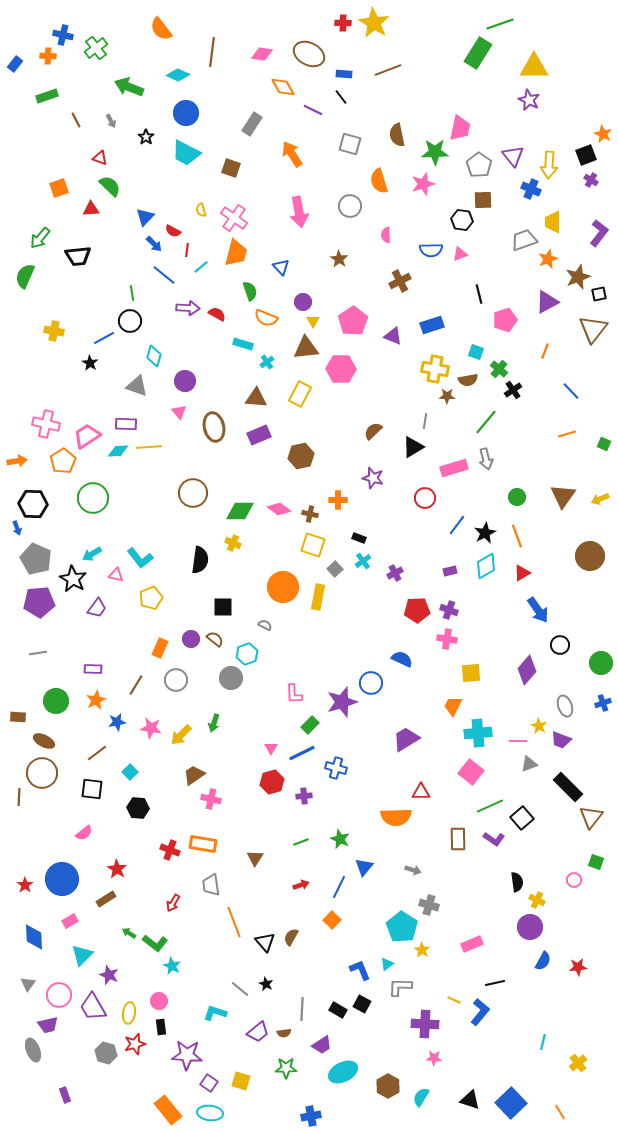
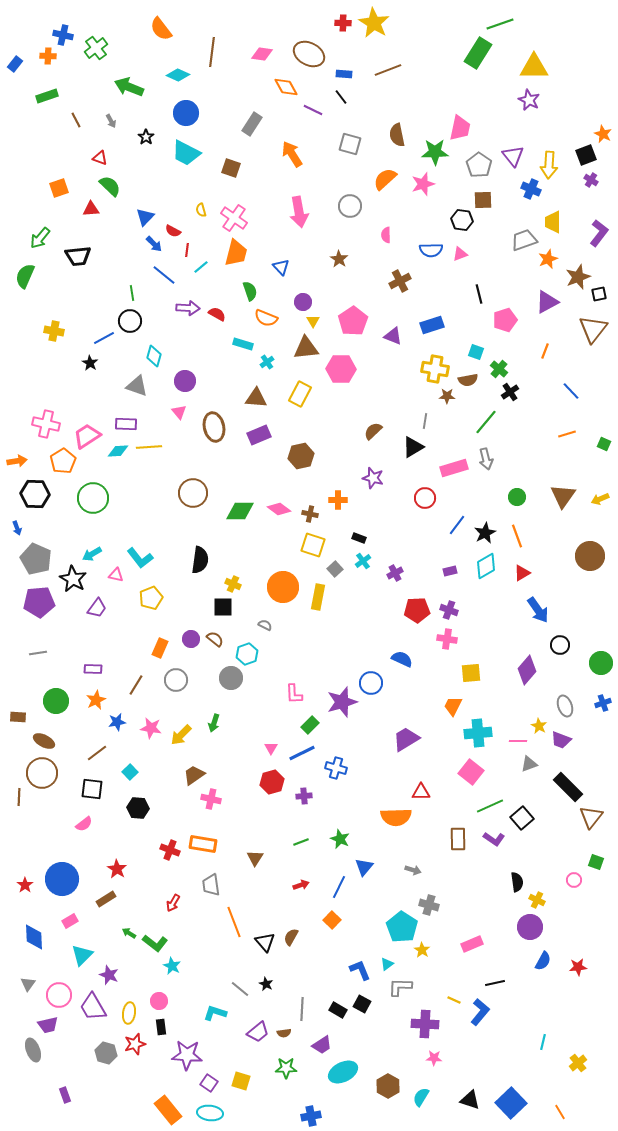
orange diamond at (283, 87): moved 3 px right
orange semicircle at (379, 181): moved 6 px right, 2 px up; rotated 65 degrees clockwise
black cross at (513, 390): moved 3 px left, 2 px down
black hexagon at (33, 504): moved 2 px right, 10 px up
yellow cross at (233, 543): moved 41 px down
pink semicircle at (84, 833): moved 9 px up
